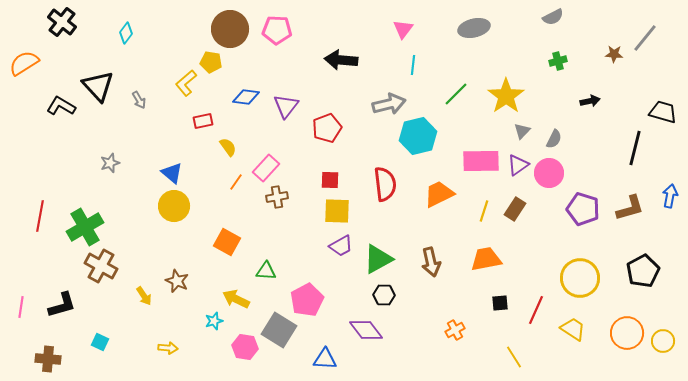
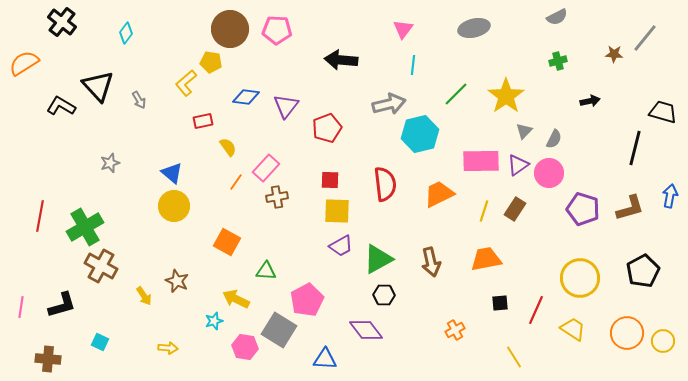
gray semicircle at (553, 17): moved 4 px right
gray triangle at (522, 131): moved 2 px right
cyan hexagon at (418, 136): moved 2 px right, 2 px up
